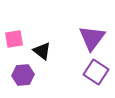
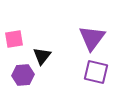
black triangle: moved 5 px down; rotated 30 degrees clockwise
purple square: rotated 20 degrees counterclockwise
